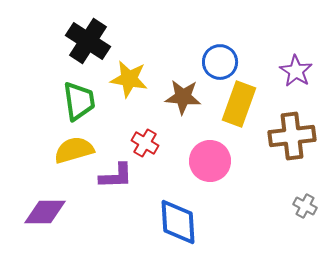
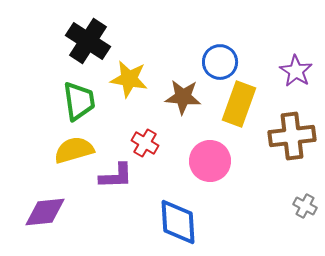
purple diamond: rotated 6 degrees counterclockwise
